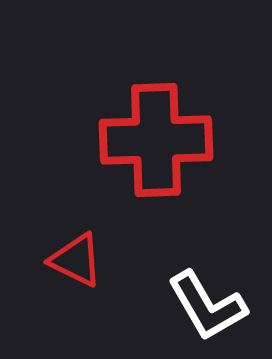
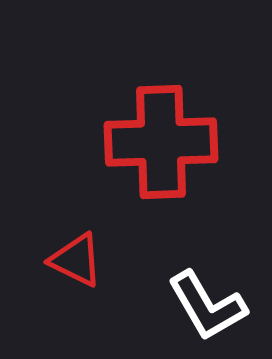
red cross: moved 5 px right, 2 px down
